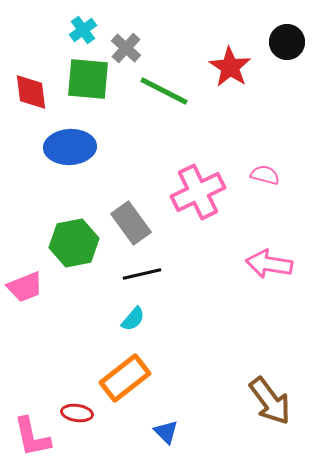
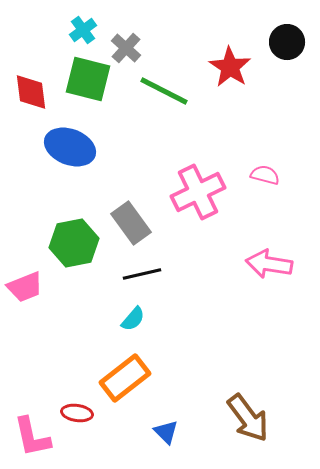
green square: rotated 9 degrees clockwise
blue ellipse: rotated 24 degrees clockwise
brown arrow: moved 22 px left, 17 px down
